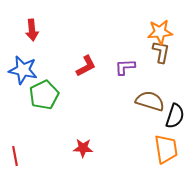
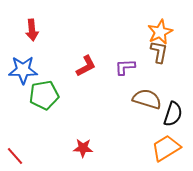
orange star: rotated 20 degrees counterclockwise
brown L-shape: moved 2 px left
blue star: rotated 12 degrees counterclockwise
green pentagon: rotated 16 degrees clockwise
brown semicircle: moved 3 px left, 2 px up
black semicircle: moved 2 px left, 2 px up
orange trapezoid: moved 1 px up; rotated 112 degrees counterclockwise
red line: rotated 30 degrees counterclockwise
